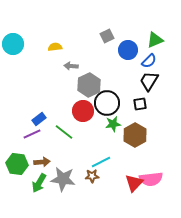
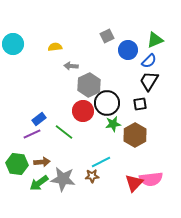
green arrow: rotated 24 degrees clockwise
